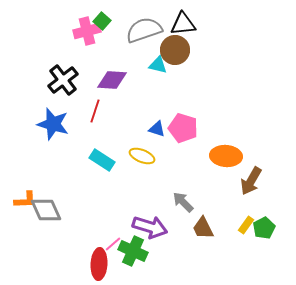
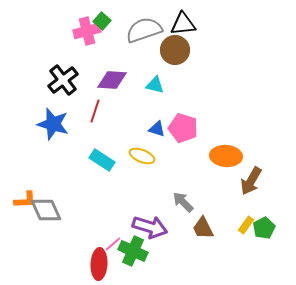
cyan triangle: moved 3 px left, 20 px down
